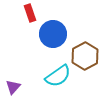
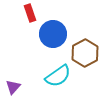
brown hexagon: moved 3 px up
